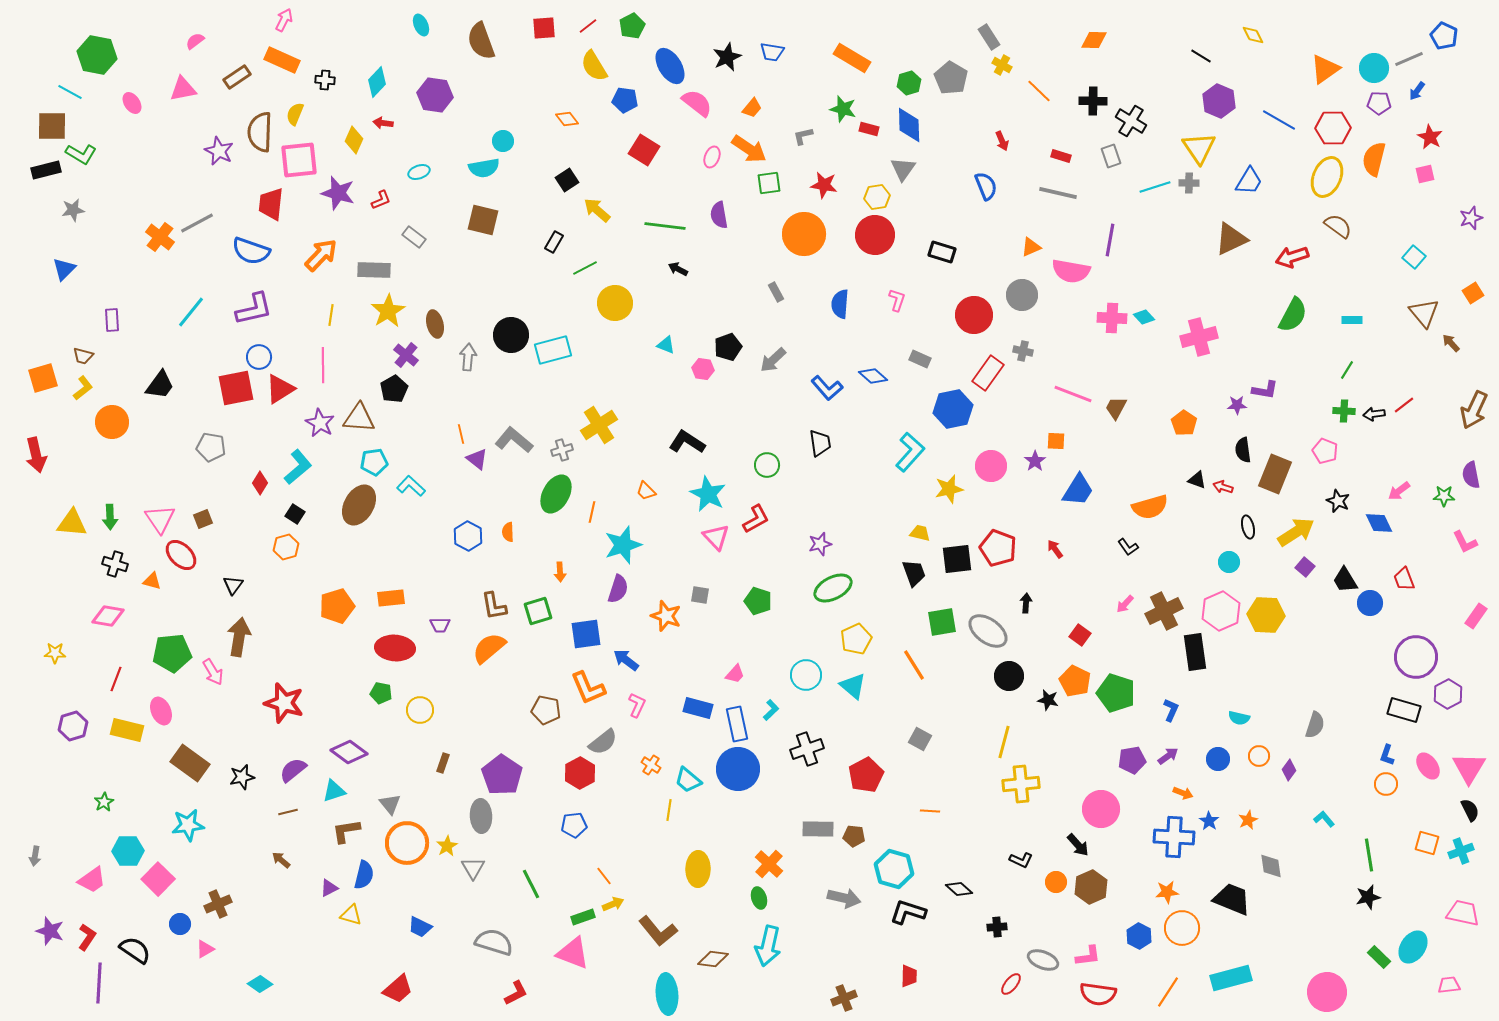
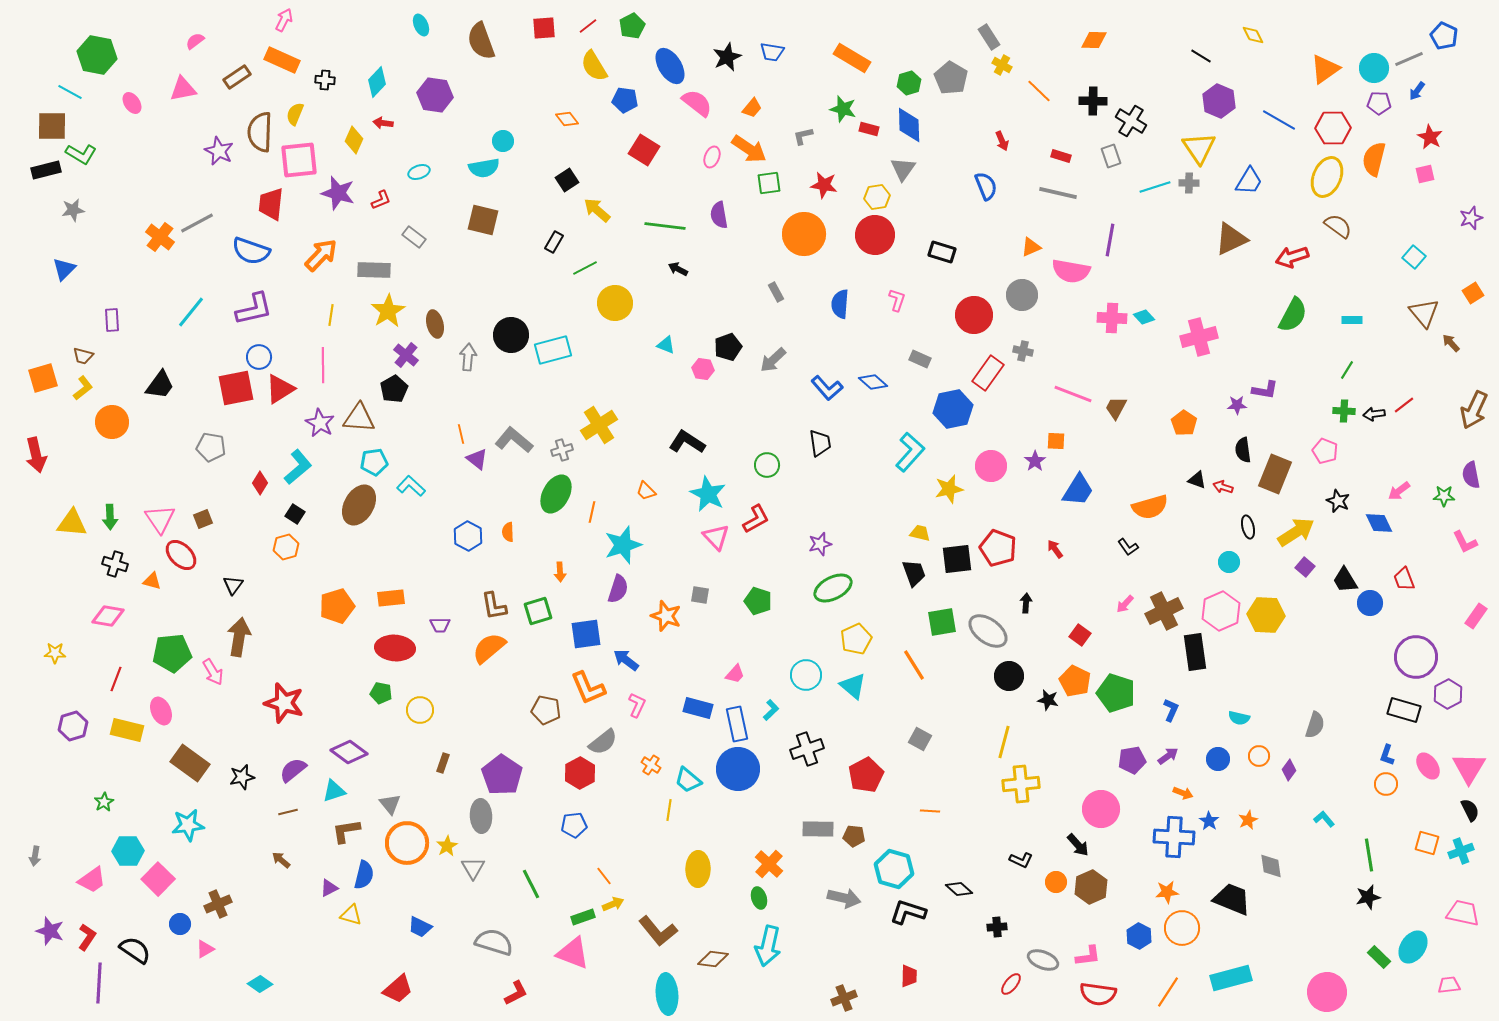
blue diamond at (873, 376): moved 6 px down
